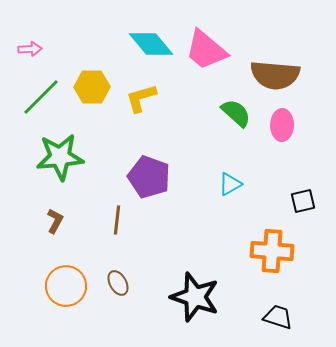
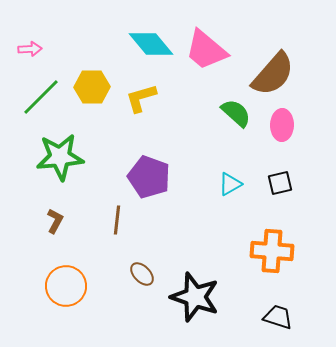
brown semicircle: moved 2 px left, 1 px up; rotated 54 degrees counterclockwise
black square: moved 23 px left, 18 px up
brown ellipse: moved 24 px right, 9 px up; rotated 15 degrees counterclockwise
